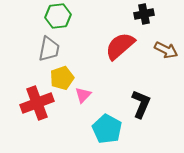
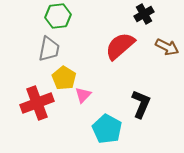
black cross: rotated 18 degrees counterclockwise
brown arrow: moved 1 px right, 3 px up
yellow pentagon: moved 2 px right; rotated 20 degrees counterclockwise
